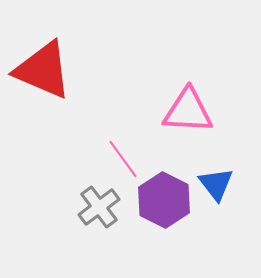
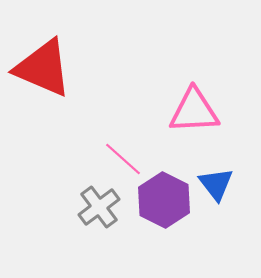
red triangle: moved 2 px up
pink triangle: moved 6 px right; rotated 6 degrees counterclockwise
pink line: rotated 12 degrees counterclockwise
